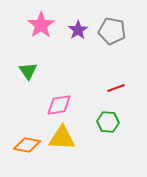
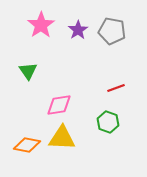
green hexagon: rotated 15 degrees clockwise
